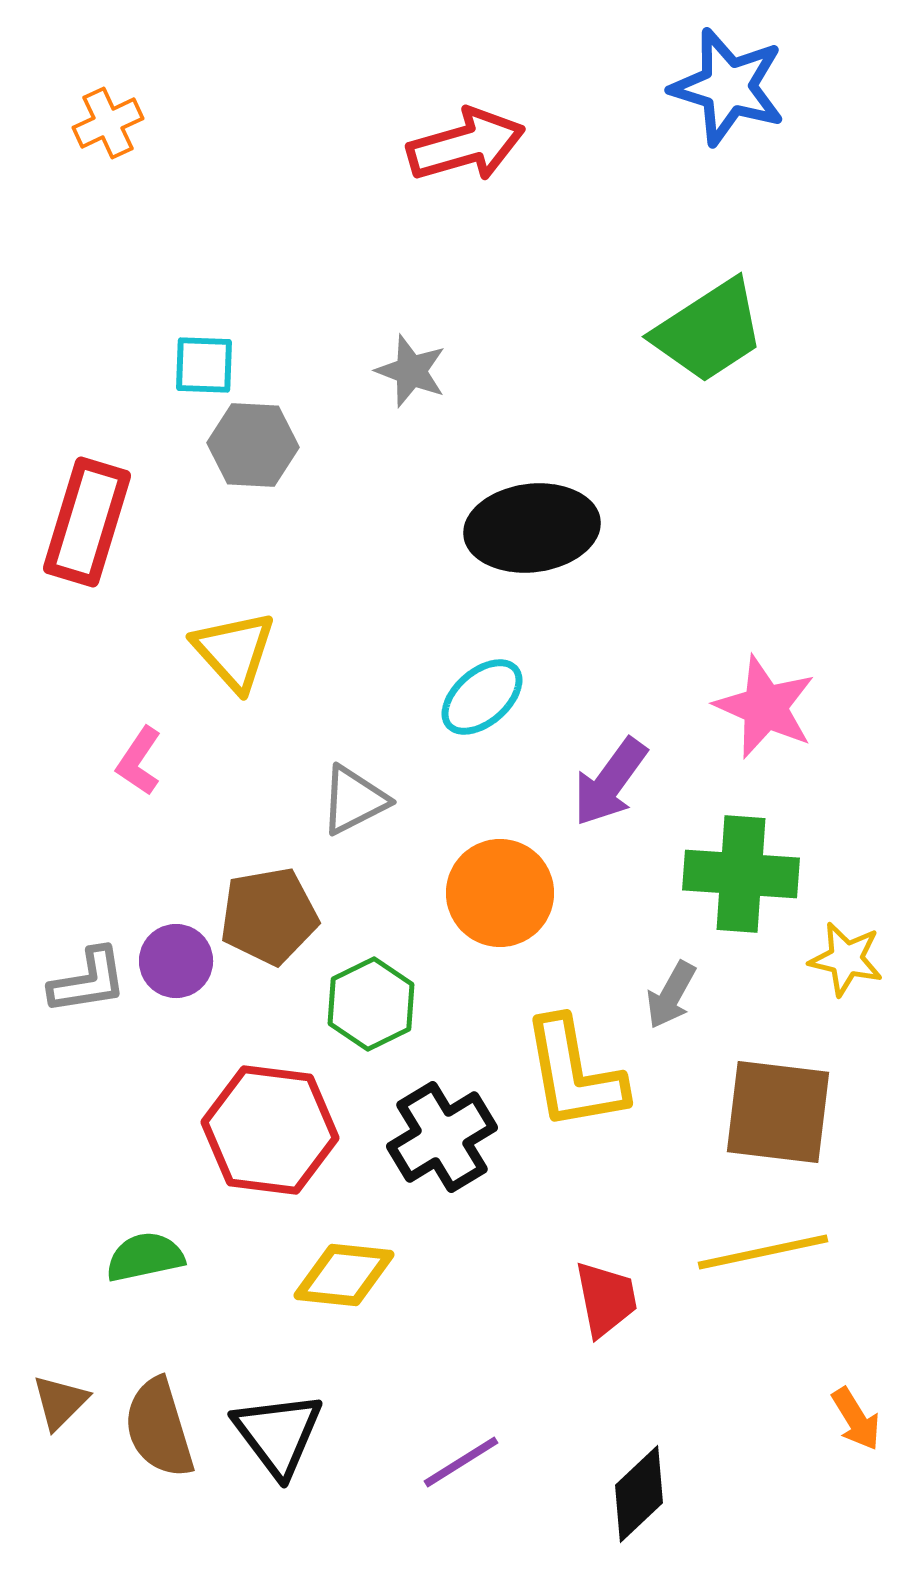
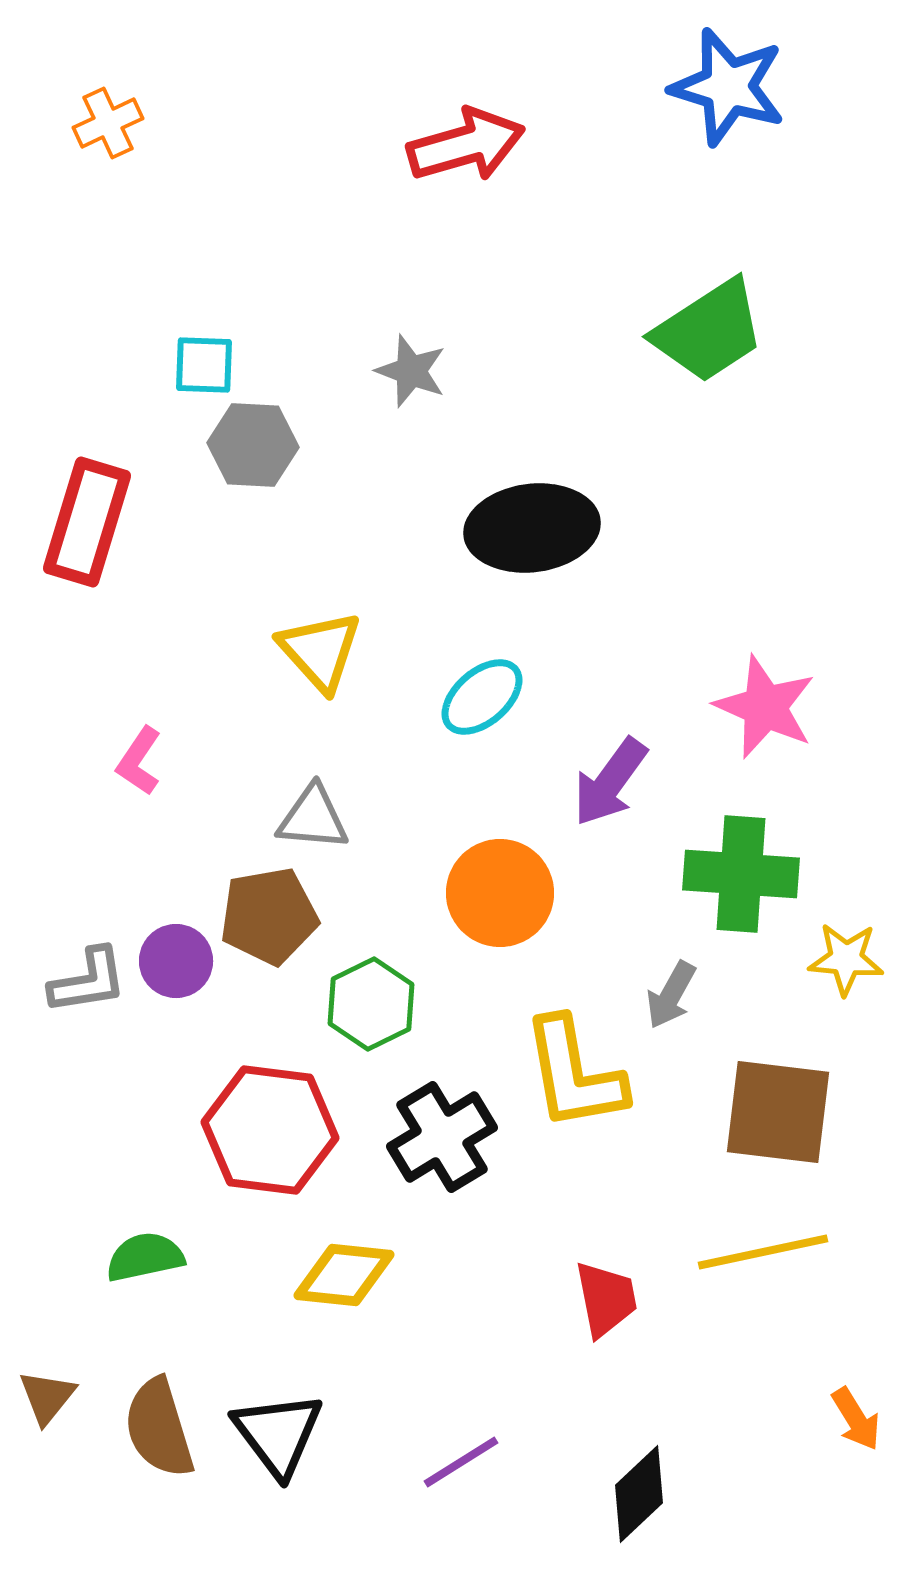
yellow triangle: moved 86 px right
gray triangle: moved 41 px left, 18 px down; rotated 32 degrees clockwise
yellow star: rotated 8 degrees counterclockwise
brown triangle: moved 13 px left, 5 px up; rotated 6 degrees counterclockwise
